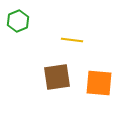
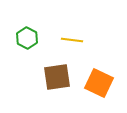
green hexagon: moved 9 px right, 17 px down; rotated 10 degrees counterclockwise
orange square: rotated 20 degrees clockwise
